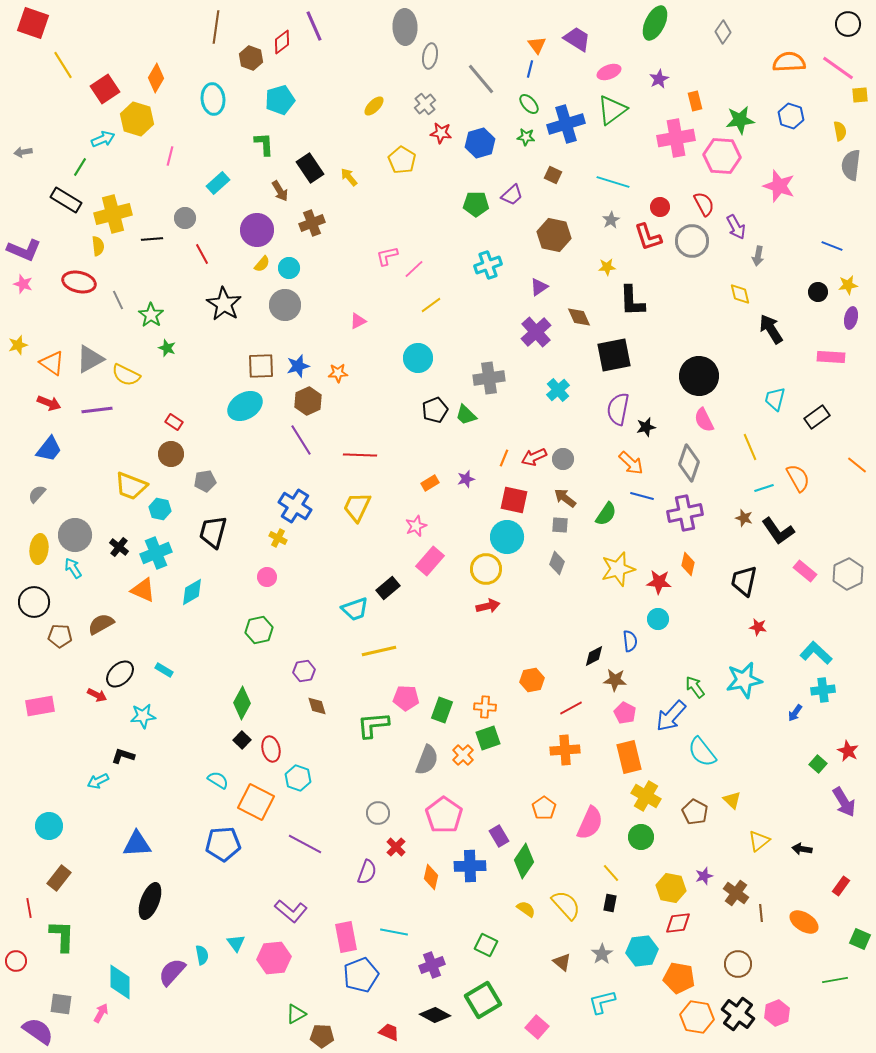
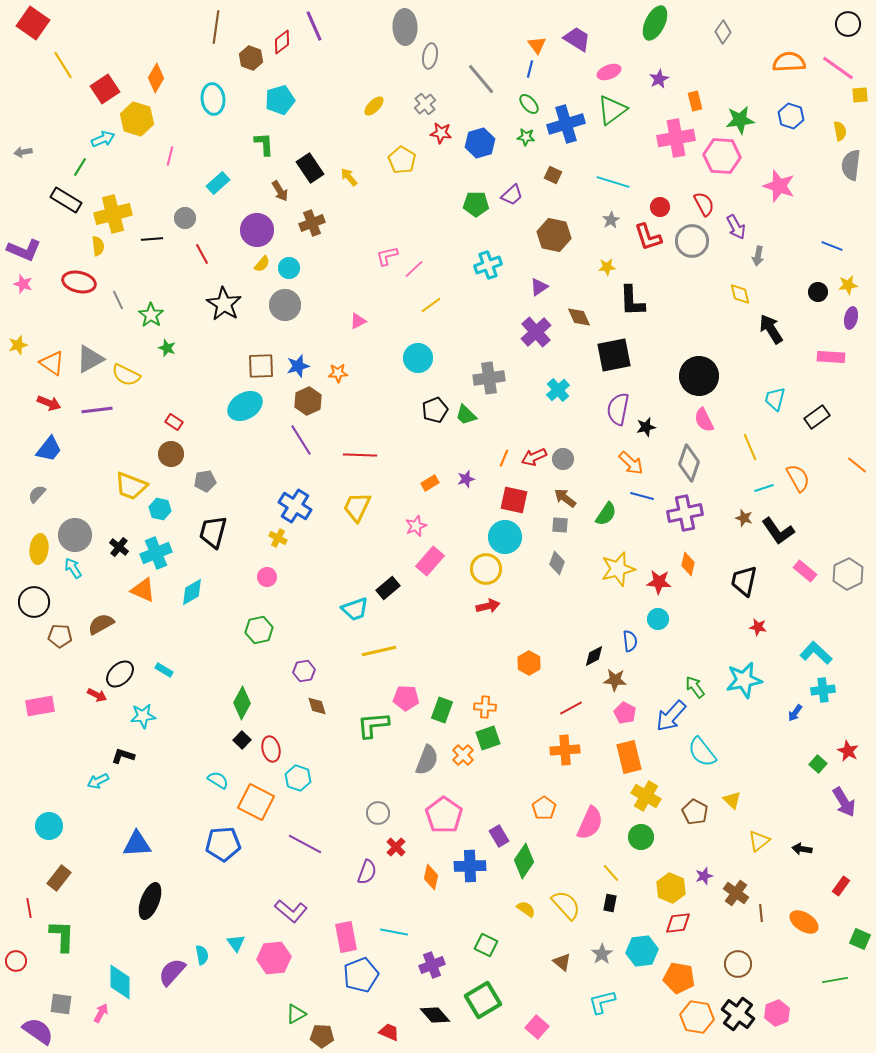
red square at (33, 23): rotated 16 degrees clockwise
cyan circle at (507, 537): moved 2 px left
orange hexagon at (532, 680): moved 3 px left, 17 px up; rotated 20 degrees counterclockwise
yellow hexagon at (671, 888): rotated 12 degrees clockwise
black diamond at (435, 1015): rotated 20 degrees clockwise
